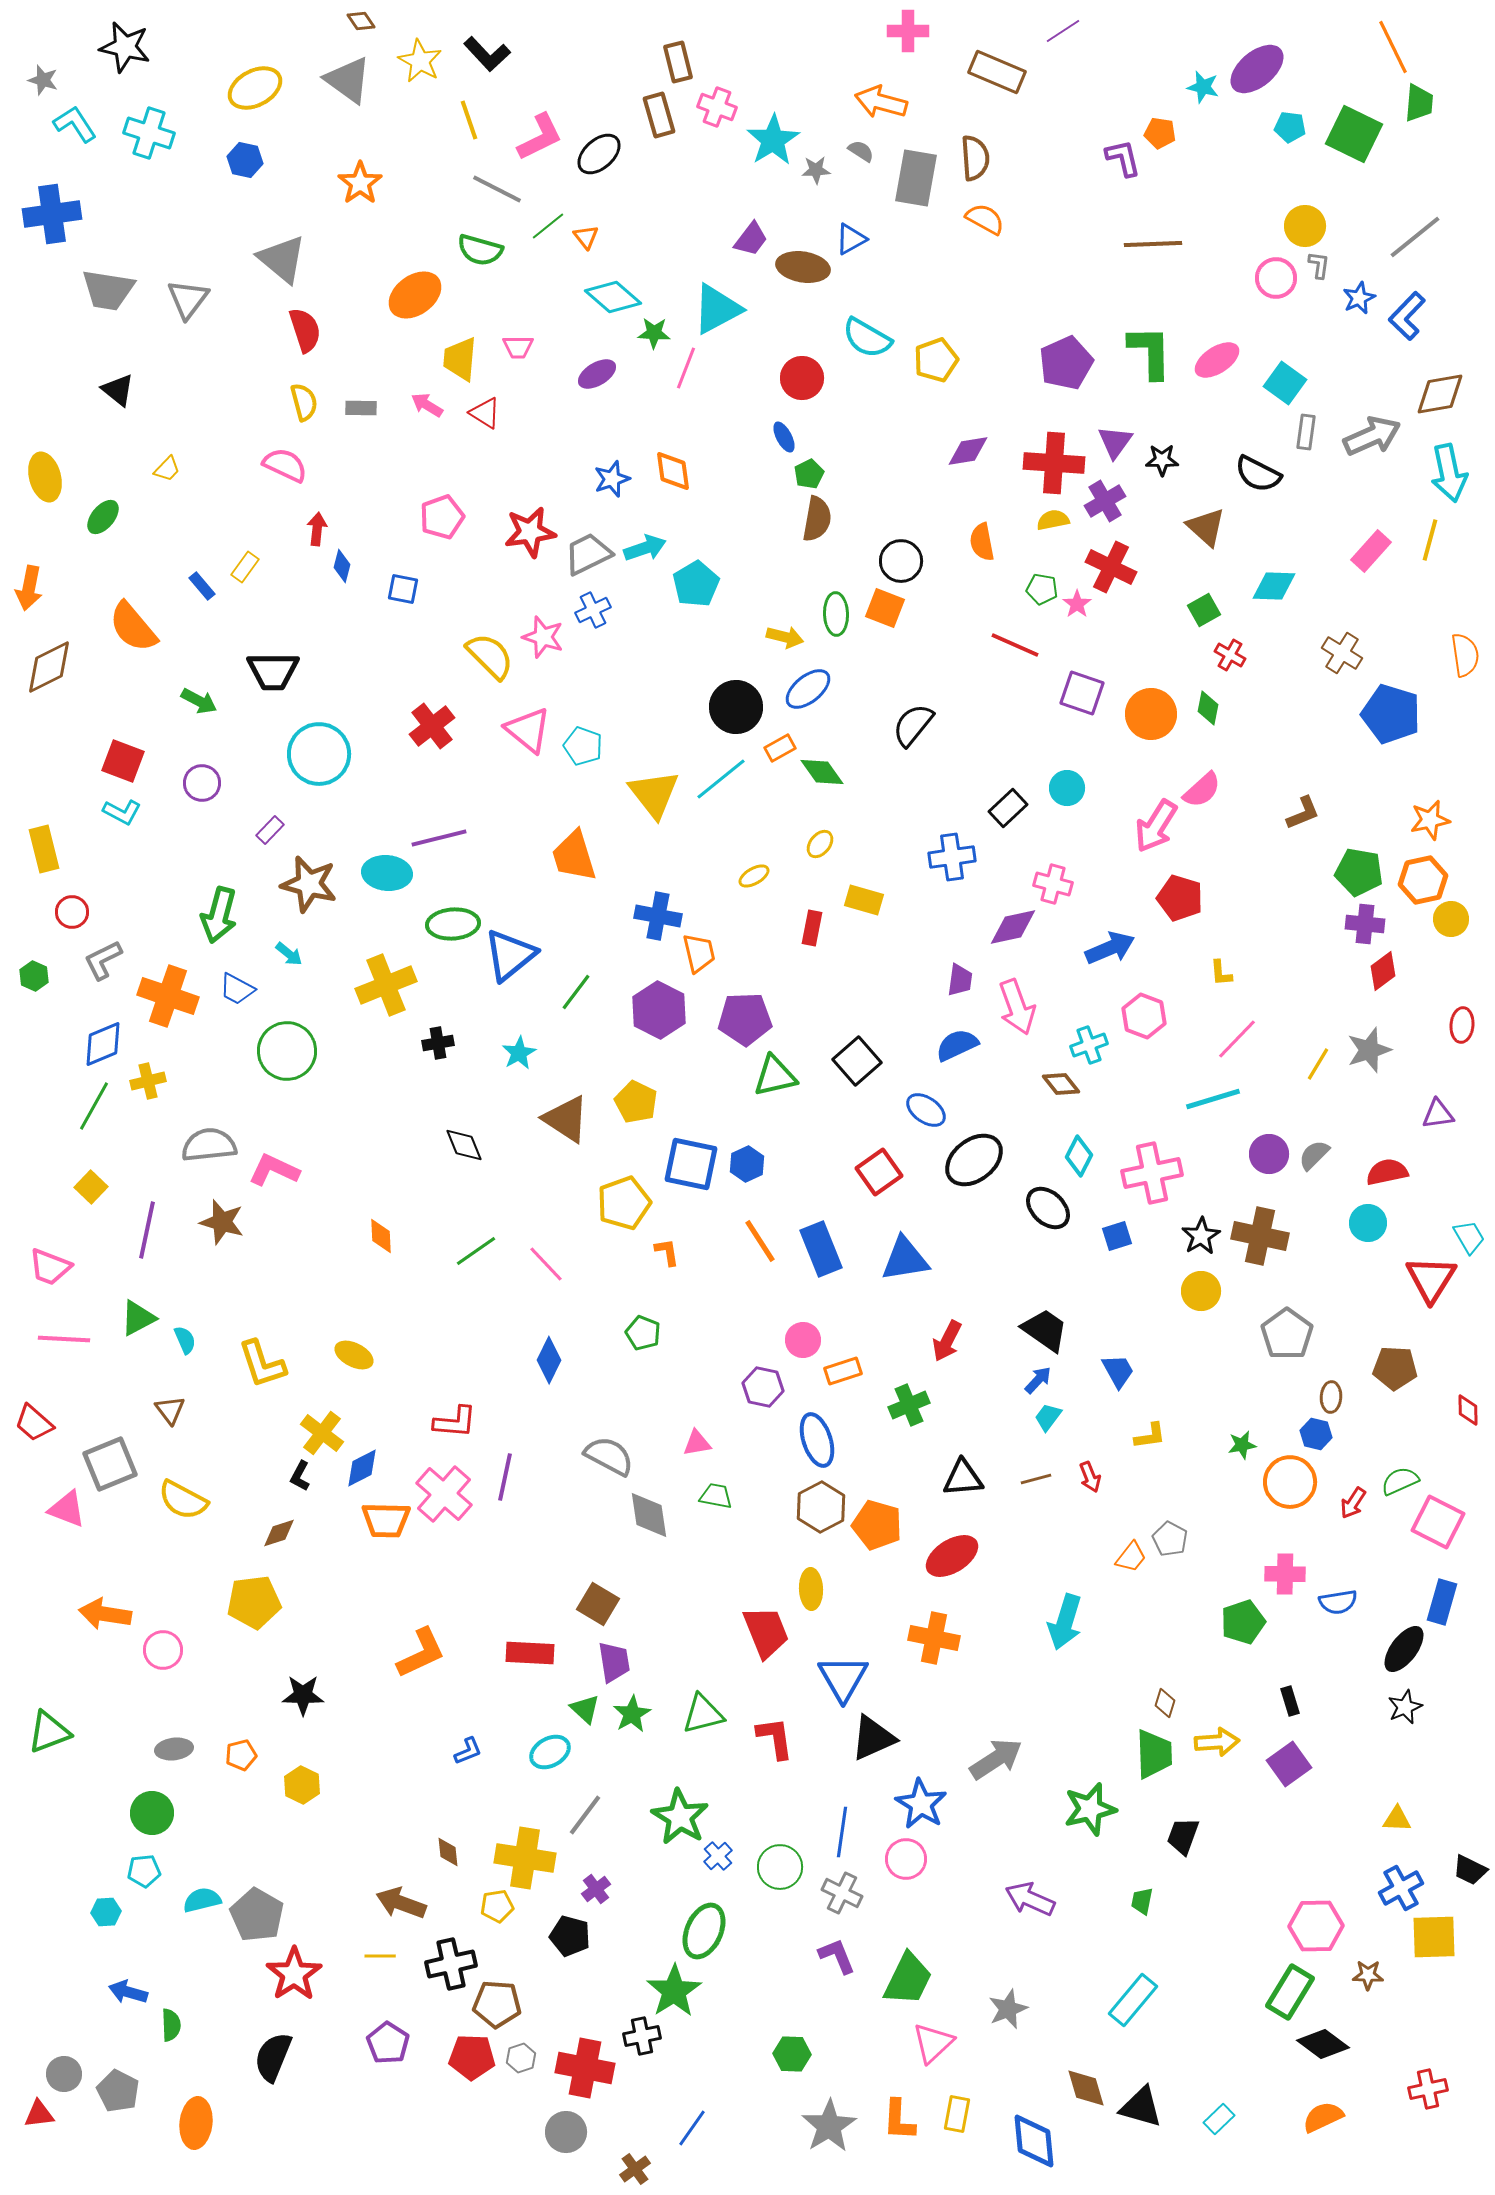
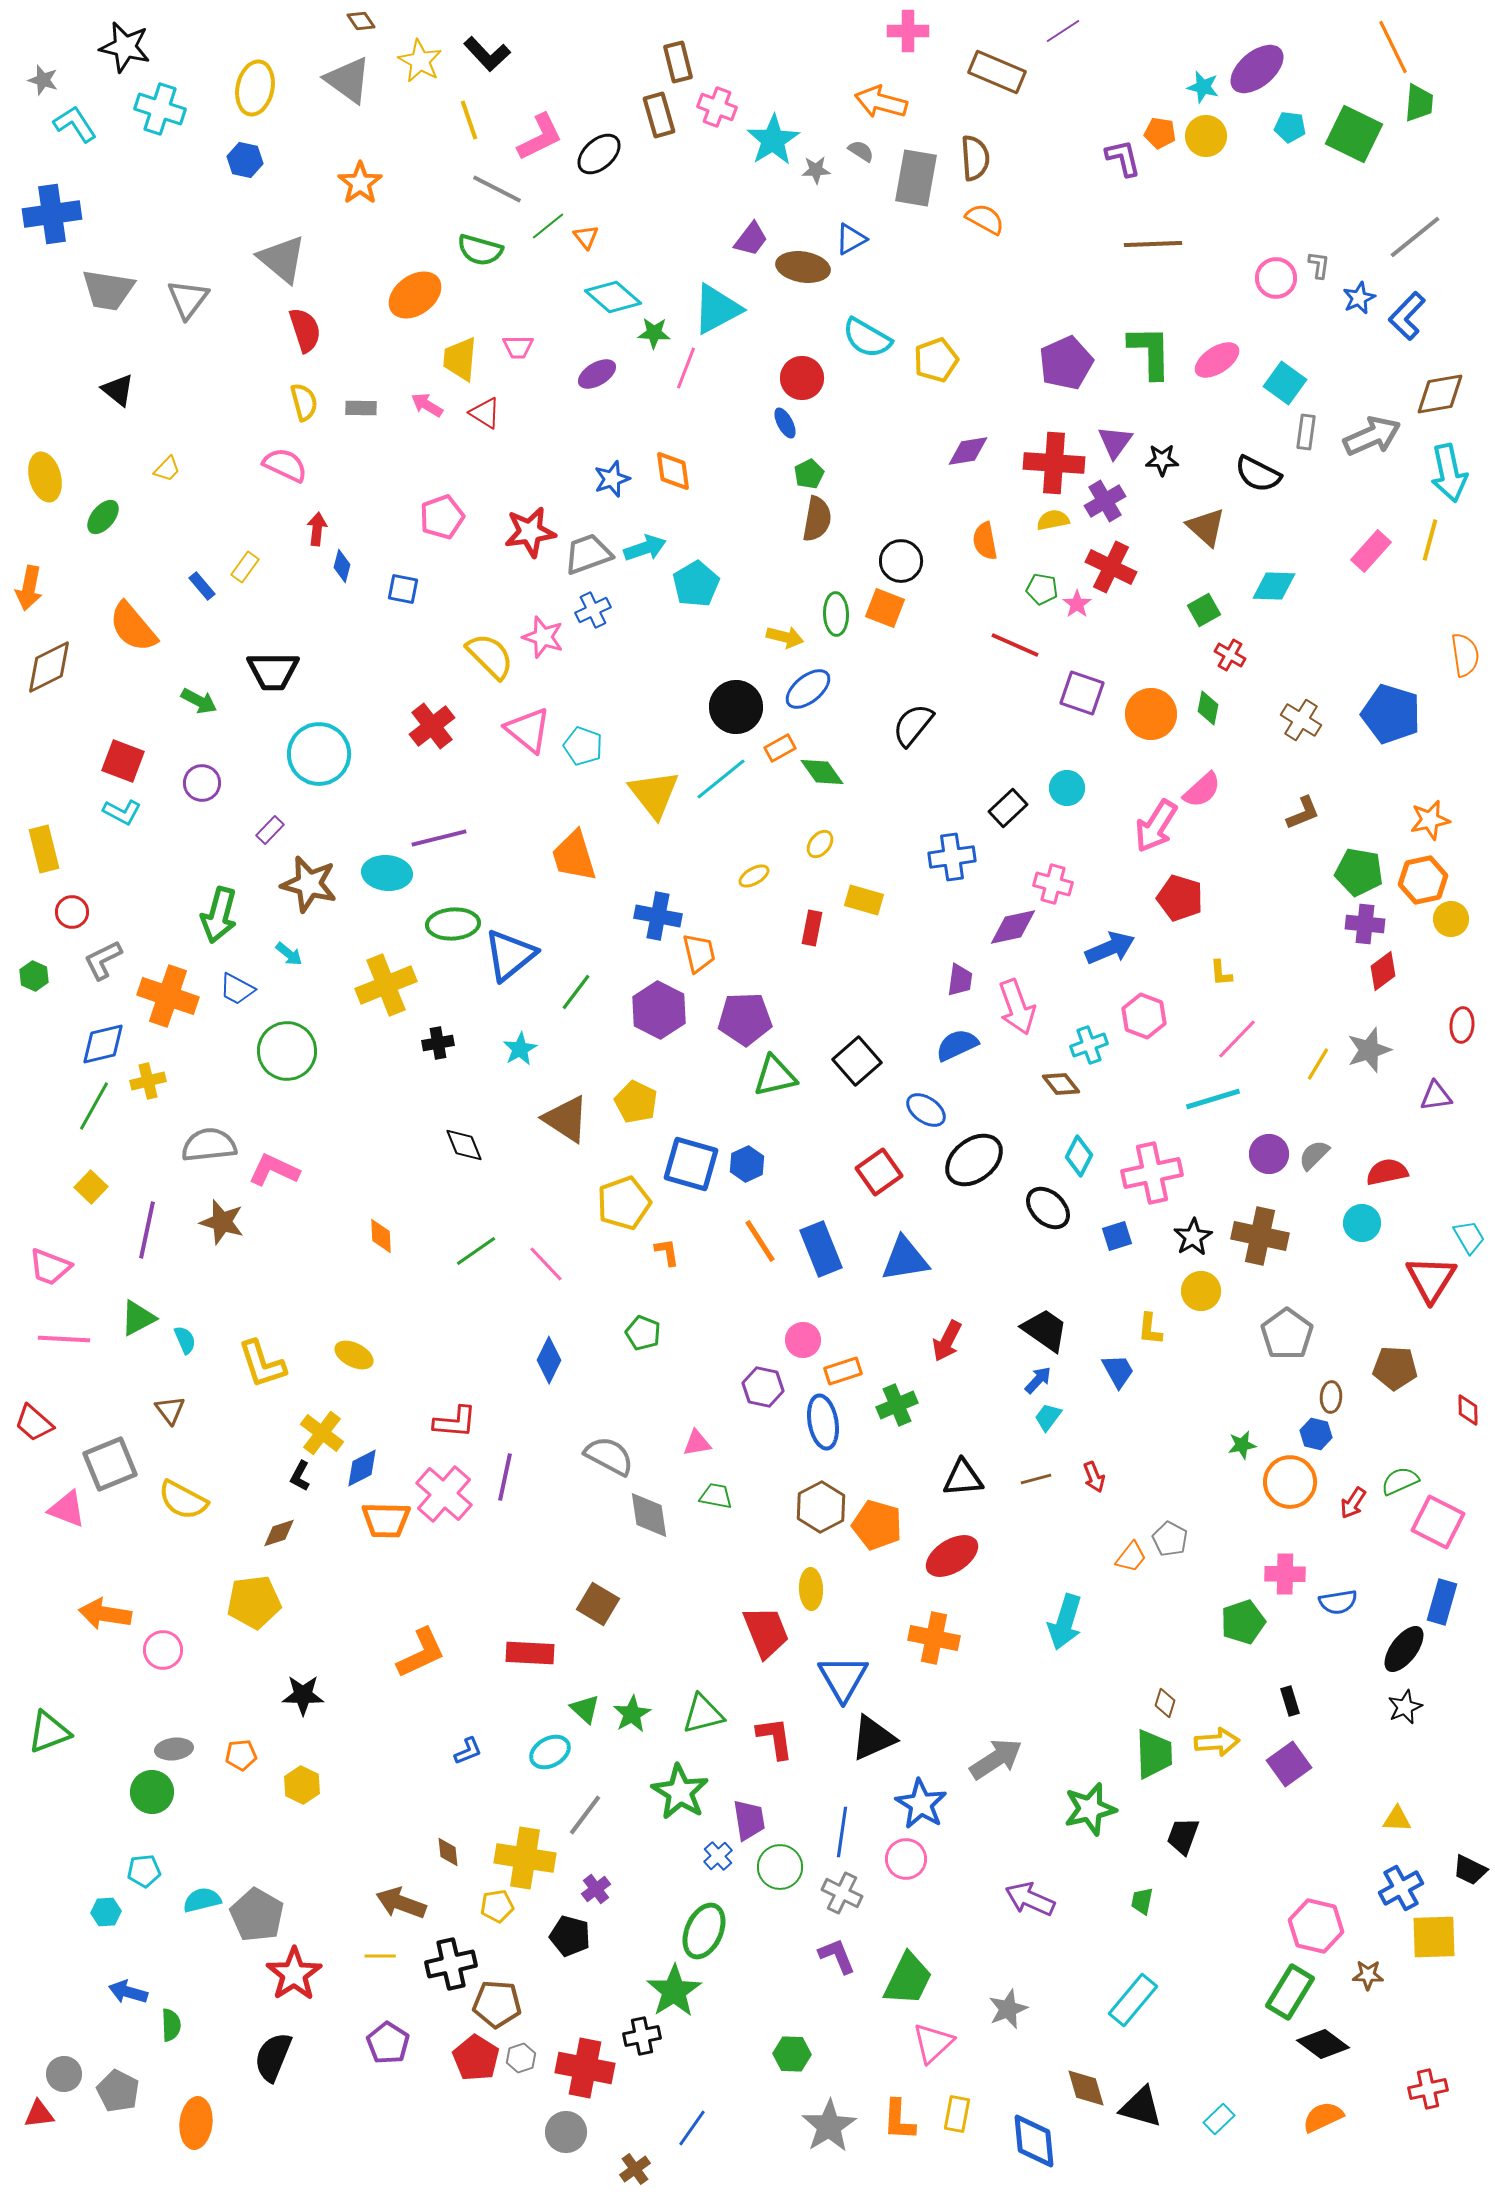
yellow ellipse at (255, 88): rotated 50 degrees counterclockwise
cyan cross at (149, 133): moved 11 px right, 24 px up
yellow circle at (1305, 226): moved 99 px left, 90 px up
blue ellipse at (784, 437): moved 1 px right, 14 px up
orange semicircle at (982, 542): moved 3 px right, 1 px up
gray trapezoid at (588, 554): rotated 6 degrees clockwise
brown cross at (1342, 653): moved 41 px left, 67 px down
blue diamond at (103, 1044): rotated 9 degrees clockwise
cyan star at (519, 1053): moved 1 px right, 4 px up
purple triangle at (1438, 1114): moved 2 px left, 18 px up
blue square at (691, 1164): rotated 4 degrees clockwise
cyan circle at (1368, 1223): moved 6 px left
black star at (1201, 1236): moved 8 px left, 1 px down
green cross at (909, 1405): moved 12 px left
yellow L-shape at (1150, 1436): moved 107 px up; rotated 104 degrees clockwise
blue ellipse at (817, 1440): moved 6 px right, 18 px up; rotated 8 degrees clockwise
red arrow at (1090, 1477): moved 4 px right
purple trapezoid at (614, 1662): moved 135 px right, 158 px down
orange pentagon at (241, 1755): rotated 8 degrees clockwise
green circle at (152, 1813): moved 21 px up
green star at (680, 1817): moved 25 px up
pink hexagon at (1316, 1926): rotated 14 degrees clockwise
red pentagon at (472, 2057): moved 4 px right, 1 px down; rotated 30 degrees clockwise
